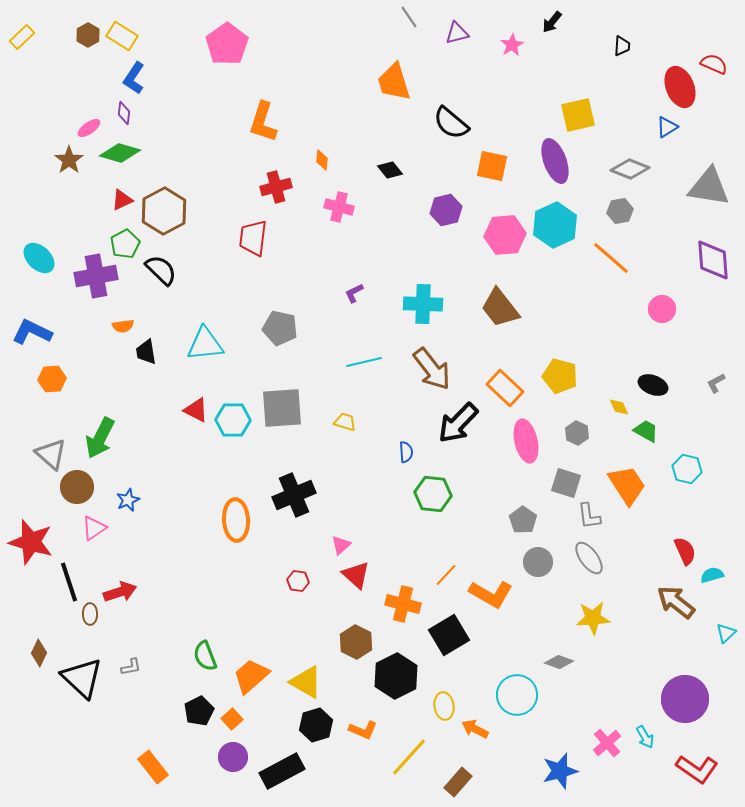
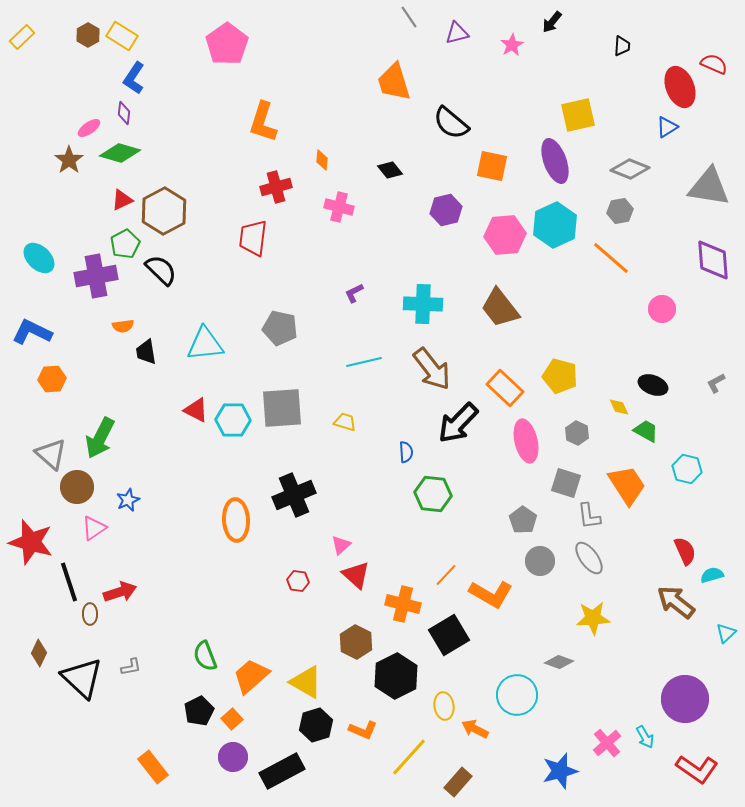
gray circle at (538, 562): moved 2 px right, 1 px up
